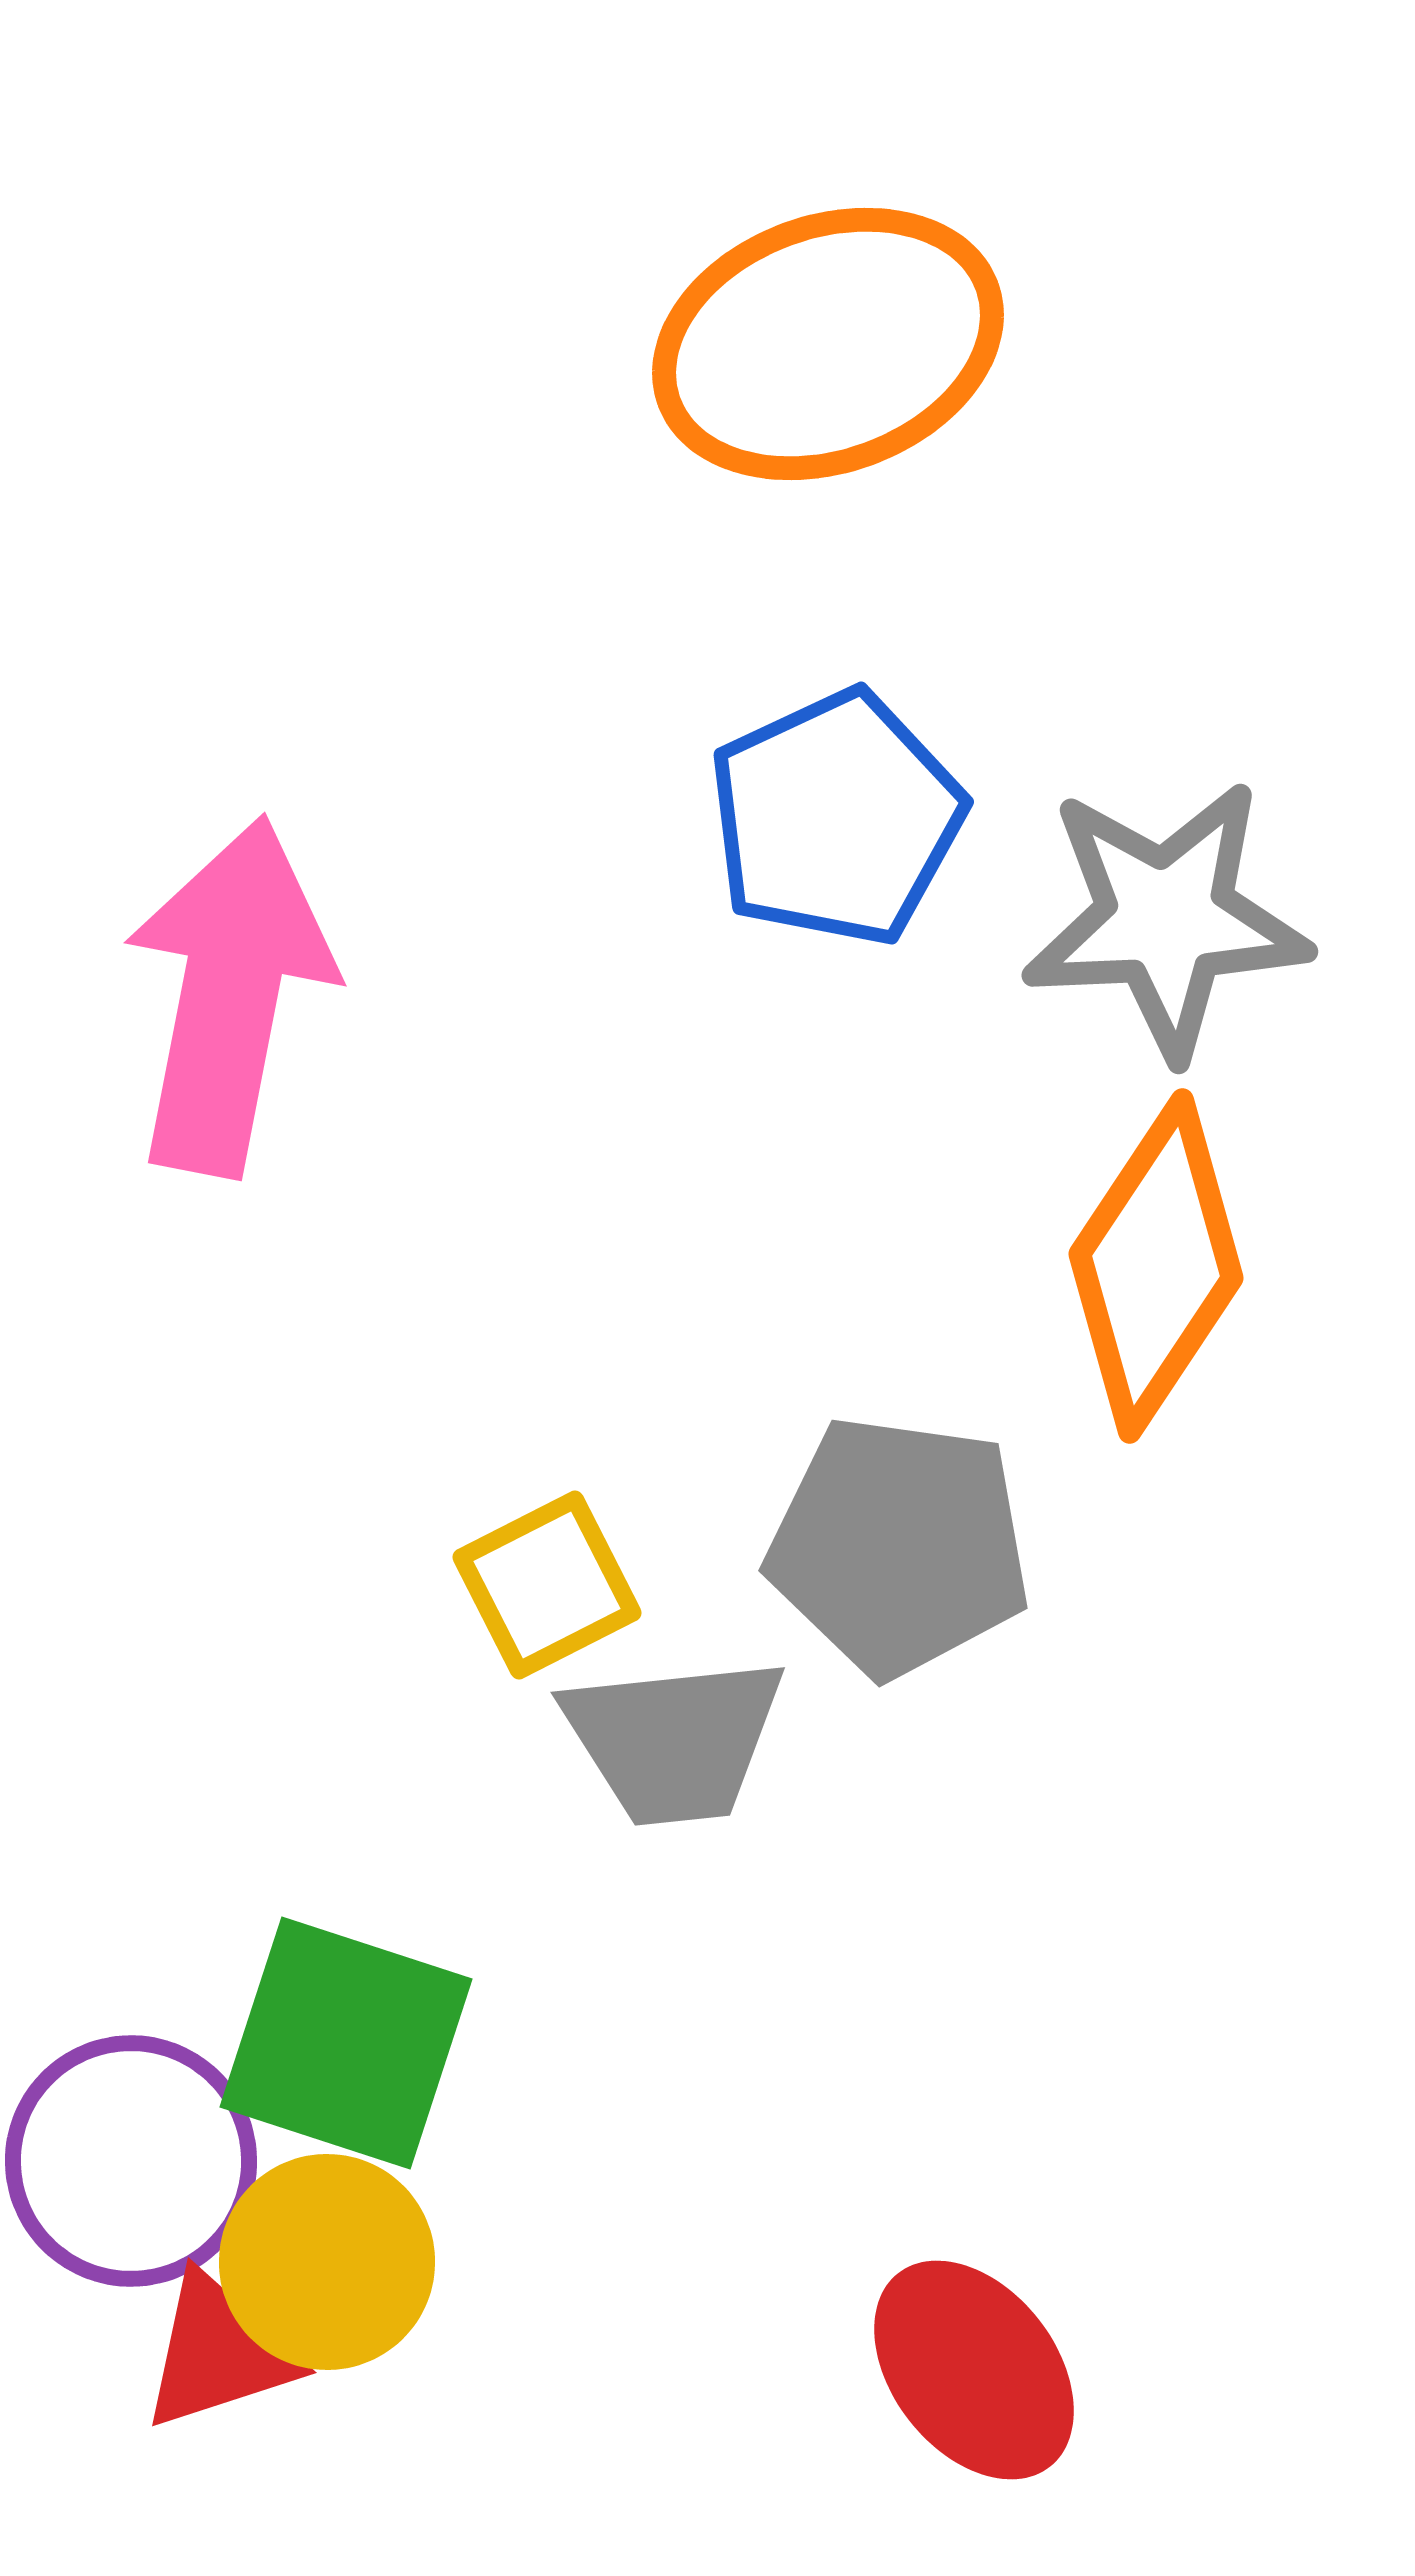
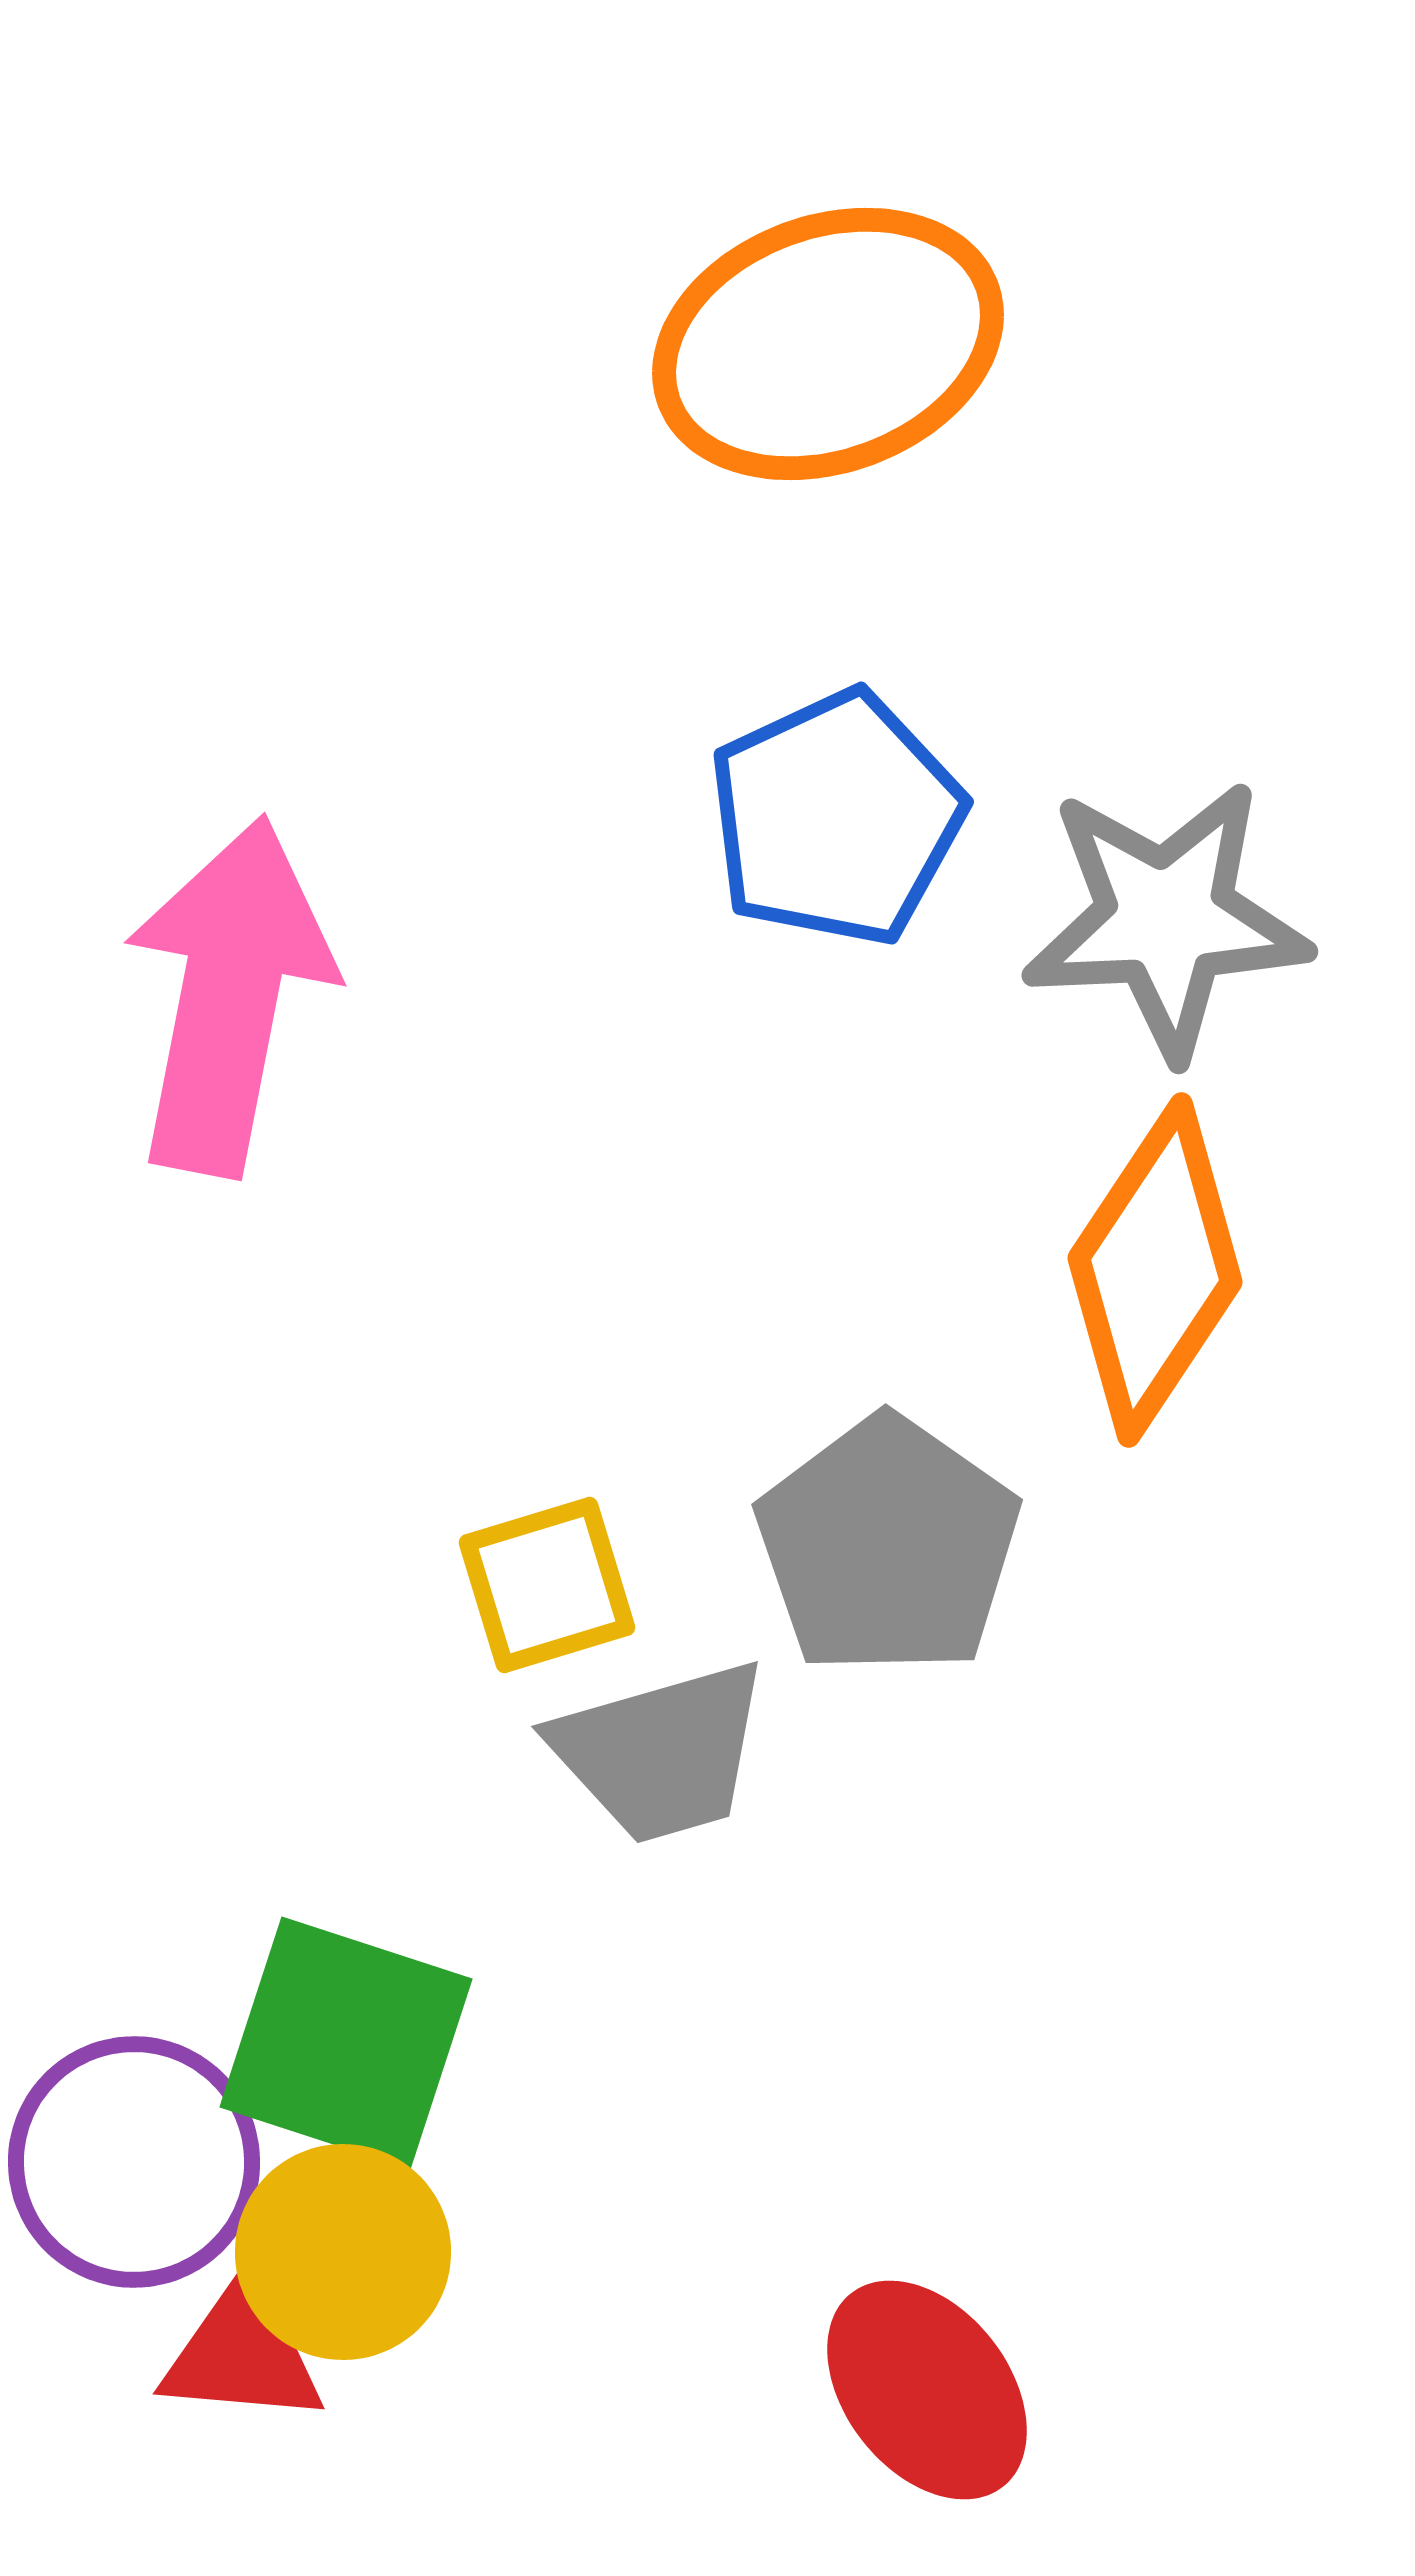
orange diamond: moved 1 px left, 4 px down
gray pentagon: moved 11 px left; rotated 27 degrees clockwise
yellow square: rotated 10 degrees clockwise
gray trapezoid: moved 13 px left, 12 px down; rotated 10 degrees counterclockwise
purple circle: moved 3 px right, 1 px down
yellow circle: moved 16 px right, 10 px up
red triangle: moved 24 px right; rotated 23 degrees clockwise
red ellipse: moved 47 px left, 20 px down
